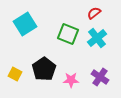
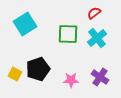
green square: rotated 20 degrees counterclockwise
black pentagon: moved 6 px left; rotated 15 degrees clockwise
